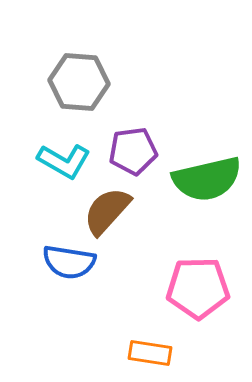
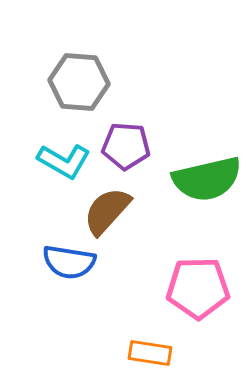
purple pentagon: moved 7 px left, 5 px up; rotated 12 degrees clockwise
